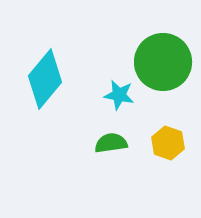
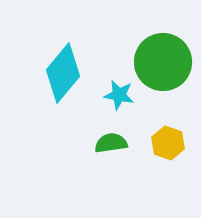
cyan diamond: moved 18 px right, 6 px up
